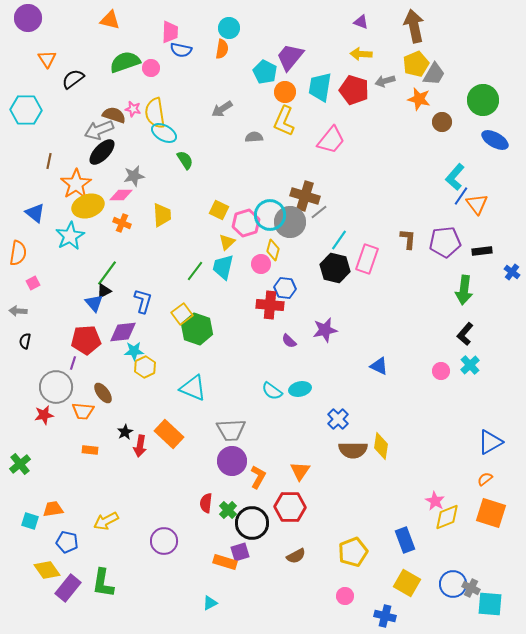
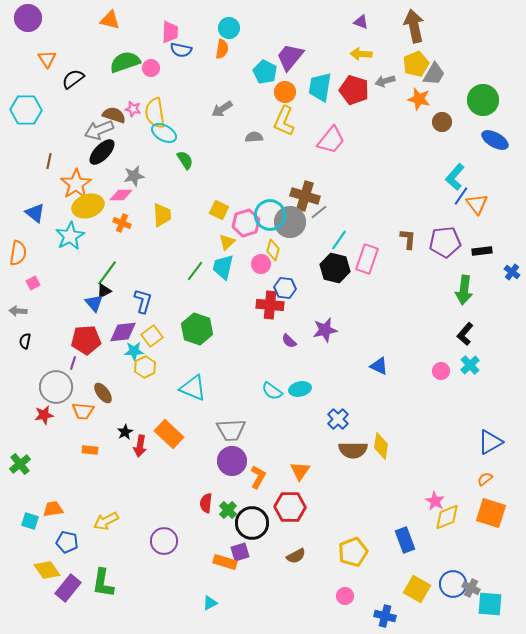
yellow square at (182, 314): moved 30 px left, 22 px down
yellow square at (407, 583): moved 10 px right, 6 px down
